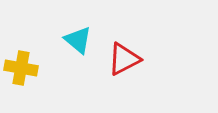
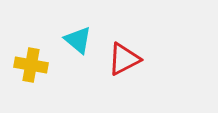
yellow cross: moved 10 px right, 3 px up
